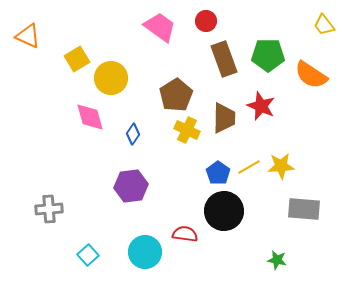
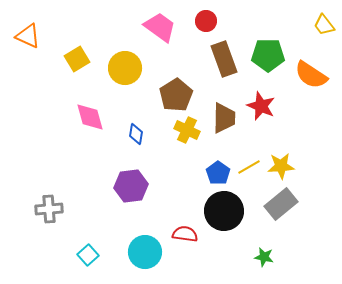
yellow circle: moved 14 px right, 10 px up
blue diamond: moved 3 px right; rotated 25 degrees counterclockwise
gray rectangle: moved 23 px left, 5 px up; rotated 44 degrees counterclockwise
green star: moved 13 px left, 3 px up
